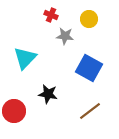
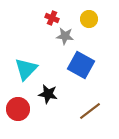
red cross: moved 1 px right, 3 px down
cyan triangle: moved 1 px right, 11 px down
blue square: moved 8 px left, 3 px up
red circle: moved 4 px right, 2 px up
